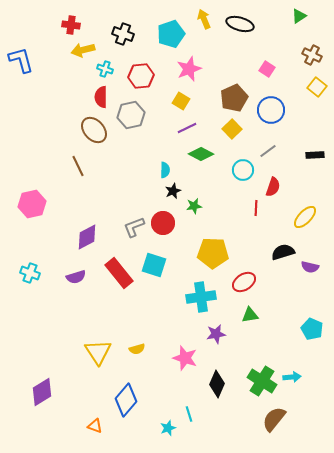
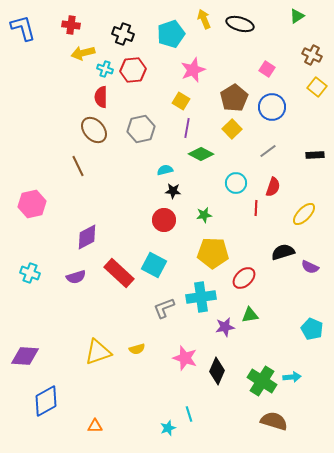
green triangle at (299, 16): moved 2 px left
yellow arrow at (83, 50): moved 3 px down
blue L-shape at (21, 60): moved 2 px right, 32 px up
pink star at (189, 69): moved 4 px right, 1 px down
red hexagon at (141, 76): moved 8 px left, 6 px up
brown pentagon at (234, 98): rotated 8 degrees counterclockwise
blue circle at (271, 110): moved 1 px right, 3 px up
gray hexagon at (131, 115): moved 10 px right, 14 px down
purple line at (187, 128): rotated 54 degrees counterclockwise
cyan semicircle at (165, 170): rotated 105 degrees counterclockwise
cyan circle at (243, 170): moved 7 px left, 13 px down
black star at (173, 191): rotated 28 degrees clockwise
green star at (194, 206): moved 10 px right, 9 px down
yellow ellipse at (305, 217): moved 1 px left, 3 px up
red circle at (163, 223): moved 1 px right, 3 px up
gray L-shape at (134, 227): moved 30 px right, 81 px down
cyan square at (154, 265): rotated 10 degrees clockwise
purple semicircle at (310, 267): rotated 12 degrees clockwise
red rectangle at (119, 273): rotated 8 degrees counterclockwise
red ellipse at (244, 282): moved 4 px up; rotated 10 degrees counterclockwise
purple star at (216, 334): moved 9 px right, 7 px up
yellow triangle at (98, 352): rotated 44 degrees clockwise
black diamond at (217, 384): moved 13 px up
purple diamond at (42, 392): moved 17 px left, 36 px up; rotated 36 degrees clockwise
blue diamond at (126, 400): moved 80 px left, 1 px down; rotated 20 degrees clockwise
brown semicircle at (274, 419): moved 2 px down; rotated 68 degrees clockwise
orange triangle at (95, 426): rotated 21 degrees counterclockwise
